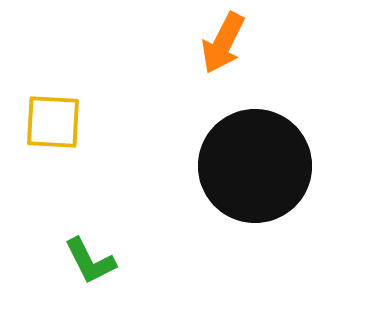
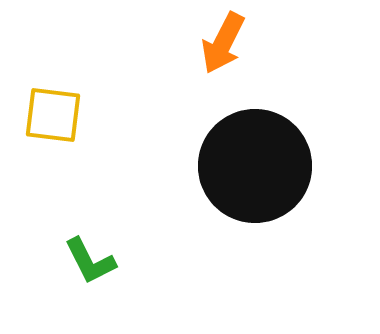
yellow square: moved 7 px up; rotated 4 degrees clockwise
